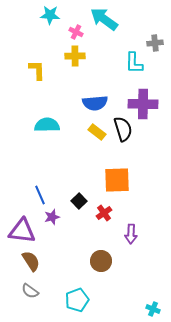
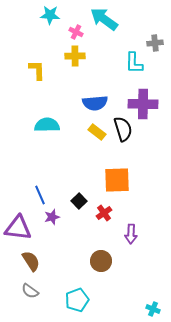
purple triangle: moved 4 px left, 3 px up
